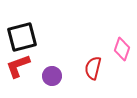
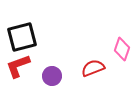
red semicircle: rotated 55 degrees clockwise
